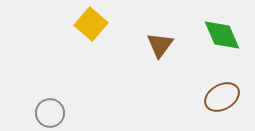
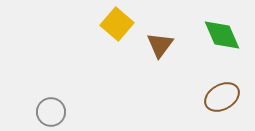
yellow square: moved 26 px right
gray circle: moved 1 px right, 1 px up
